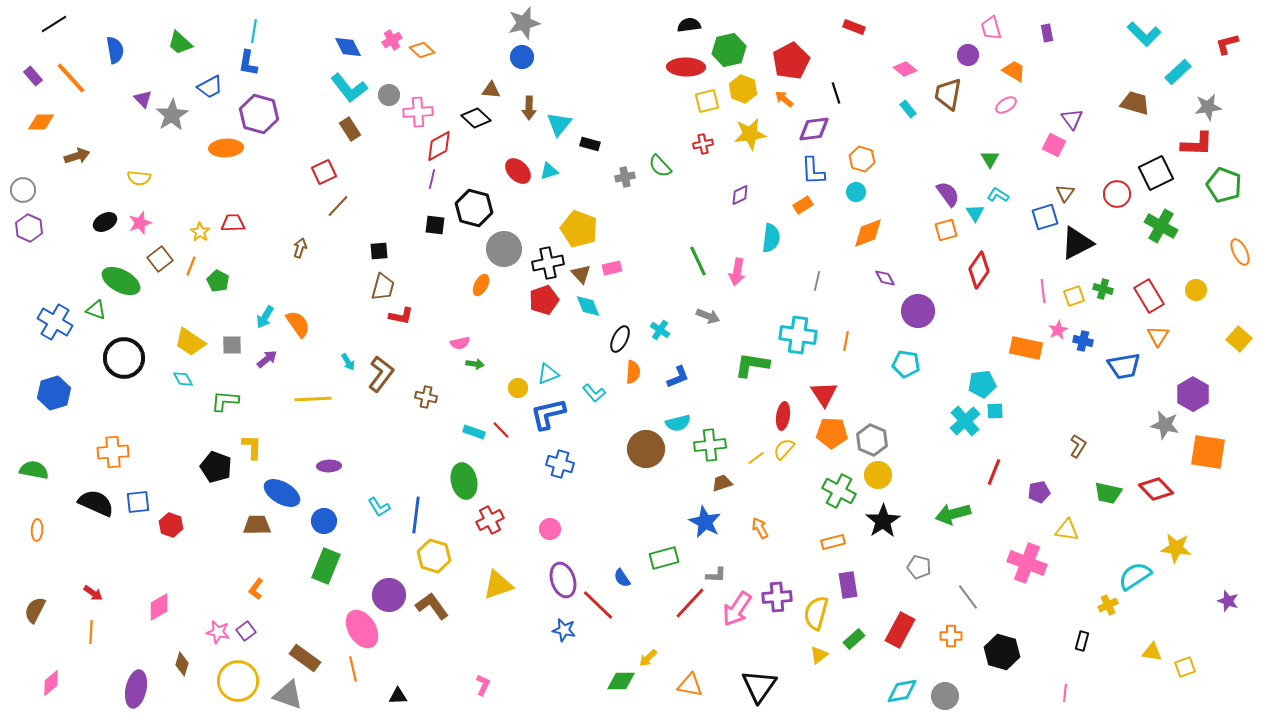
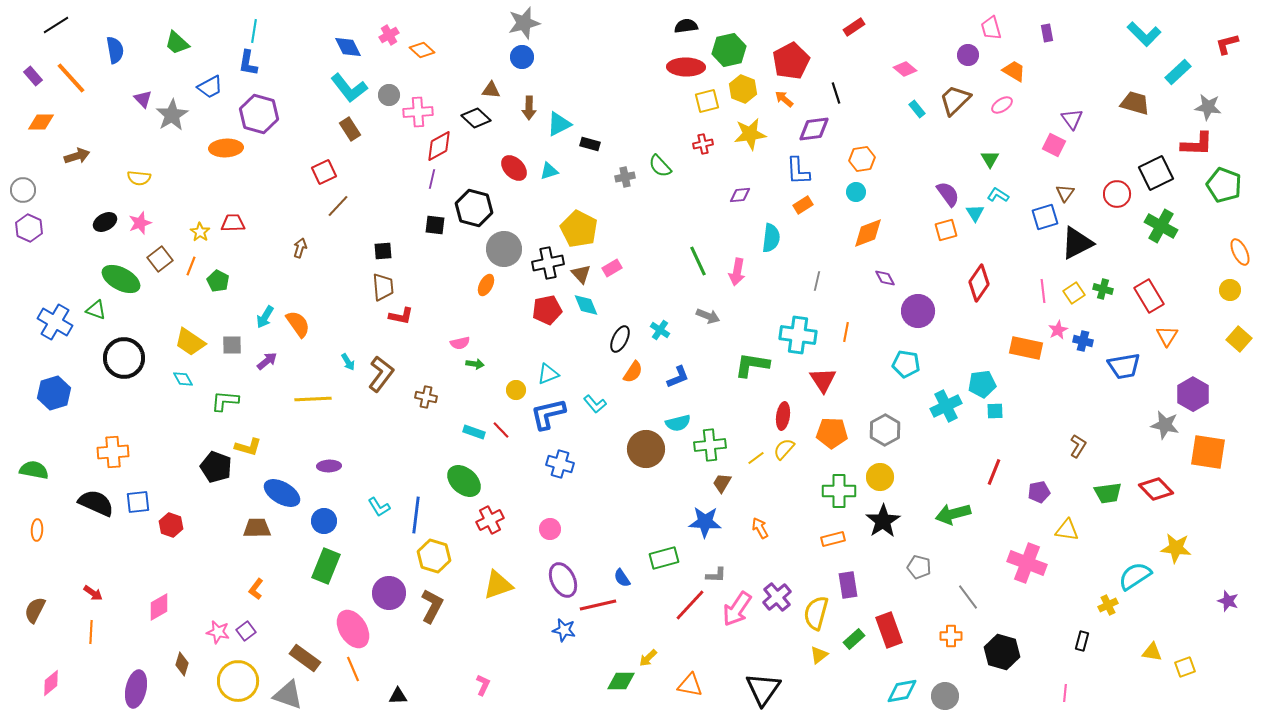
black line at (54, 24): moved 2 px right, 1 px down
black semicircle at (689, 25): moved 3 px left, 1 px down
red rectangle at (854, 27): rotated 55 degrees counterclockwise
pink cross at (392, 40): moved 3 px left, 5 px up
green trapezoid at (180, 43): moved 3 px left
brown trapezoid at (948, 94): moved 7 px right, 6 px down; rotated 36 degrees clockwise
pink ellipse at (1006, 105): moved 4 px left
gray star at (1208, 107): rotated 16 degrees clockwise
cyan rectangle at (908, 109): moved 9 px right
cyan triangle at (559, 124): rotated 24 degrees clockwise
orange hexagon at (862, 159): rotated 25 degrees counterclockwise
red ellipse at (518, 171): moved 4 px left, 3 px up
blue L-shape at (813, 171): moved 15 px left
purple diamond at (740, 195): rotated 20 degrees clockwise
yellow pentagon at (579, 229): rotated 6 degrees clockwise
black square at (379, 251): moved 4 px right
pink rectangle at (612, 268): rotated 18 degrees counterclockwise
red diamond at (979, 270): moved 13 px down
green ellipse at (121, 281): moved 2 px up
orange ellipse at (481, 285): moved 5 px right
brown trapezoid at (383, 287): rotated 20 degrees counterclockwise
yellow circle at (1196, 290): moved 34 px right
yellow square at (1074, 296): moved 3 px up; rotated 15 degrees counterclockwise
red pentagon at (544, 300): moved 3 px right, 10 px down; rotated 8 degrees clockwise
cyan diamond at (588, 306): moved 2 px left, 1 px up
orange triangle at (1158, 336): moved 9 px right
orange line at (846, 341): moved 9 px up
purple arrow at (267, 359): moved 2 px down
orange semicircle at (633, 372): rotated 30 degrees clockwise
yellow circle at (518, 388): moved 2 px left, 2 px down
cyan L-shape at (594, 393): moved 1 px right, 11 px down
red triangle at (824, 394): moved 1 px left, 14 px up
cyan cross at (965, 421): moved 19 px left, 15 px up; rotated 16 degrees clockwise
gray hexagon at (872, 440): moved 13 px right, 10 px up; rotated 8 degrees clockwise
yellow L-shape at (252, 447): moved 4 px left; rotated 104 degrees clockwise
yellow circle at (878, 475): moved 2 px right, 2 px down
green ellipse at (464, 481): rotated 36 degrees counterclockwise
brown trapezoid at (722, 483): rotated 40 degrees counterclockwise
green cross at (839, 491): rotated 28 degrees counterclockwise
green trapezoid at (1108, 493): rotated 20 degrees counterclockwise
blue star at (705, 522): rotated 24 degrees counterclockwise
brown trapezoid at (257, 525): moved 3 px down
orange rectangle at (833, 542): moved 3 px up
purple ellipse at (563, 580): rotated 8 degrees counterclockwise
purple circle at (389, 595): moved 2 px up
purple cross at (777, 597): rotated 36 degrees counterclockwise
red line at (690, 603): moved 2 px down
red line at (598, 605): rotated 57 degrees counterclockwise
brown L-shape at (432, 606): rotated 64 degrees clockwise
pink ellipse at (362, 629): moved 9 px left
red rectangle at (900, 630): moved 11 px left; rotated 48 degrees counterclockwise
orange line at (353, 669): rotated 10 degrees counterclockwise
black triangle at (759, 686): moved 4 px right, 3 px down
